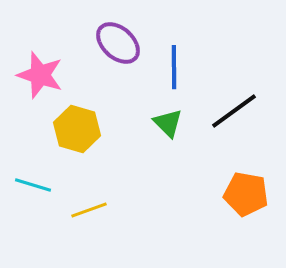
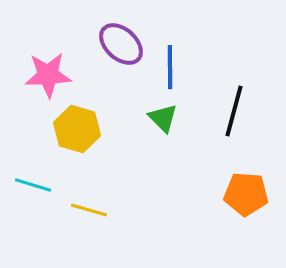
purple ellipse: moved 3 px right, 1 px down
blue line: moved 4 px left
pink star: moved 8 px right; rotated 21 degrees counterclockwise
black line: rotated 39 degrees counterclockwise
green triangle: moved 5 px left, 5 px up
orange pentagon: rotated 6 degrees counterclockwise
yellow line: rotated 36 degrees clockwise
